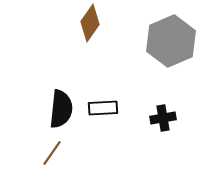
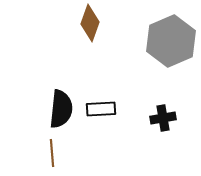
brown diamond: rotated 15 degrees counterclockwise
black rectangle: moved 2 px left, 1 px down
brown line: rotated 40 degrees counterclockwise
